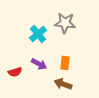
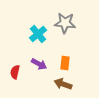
red semicircle: rotated 120 degrees clockwise
